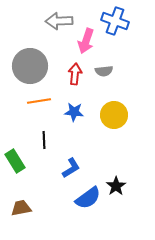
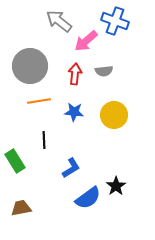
gray arrow: rotated 40 degrees clockwise
pink arrow: rotated 30 degrees clockwise
